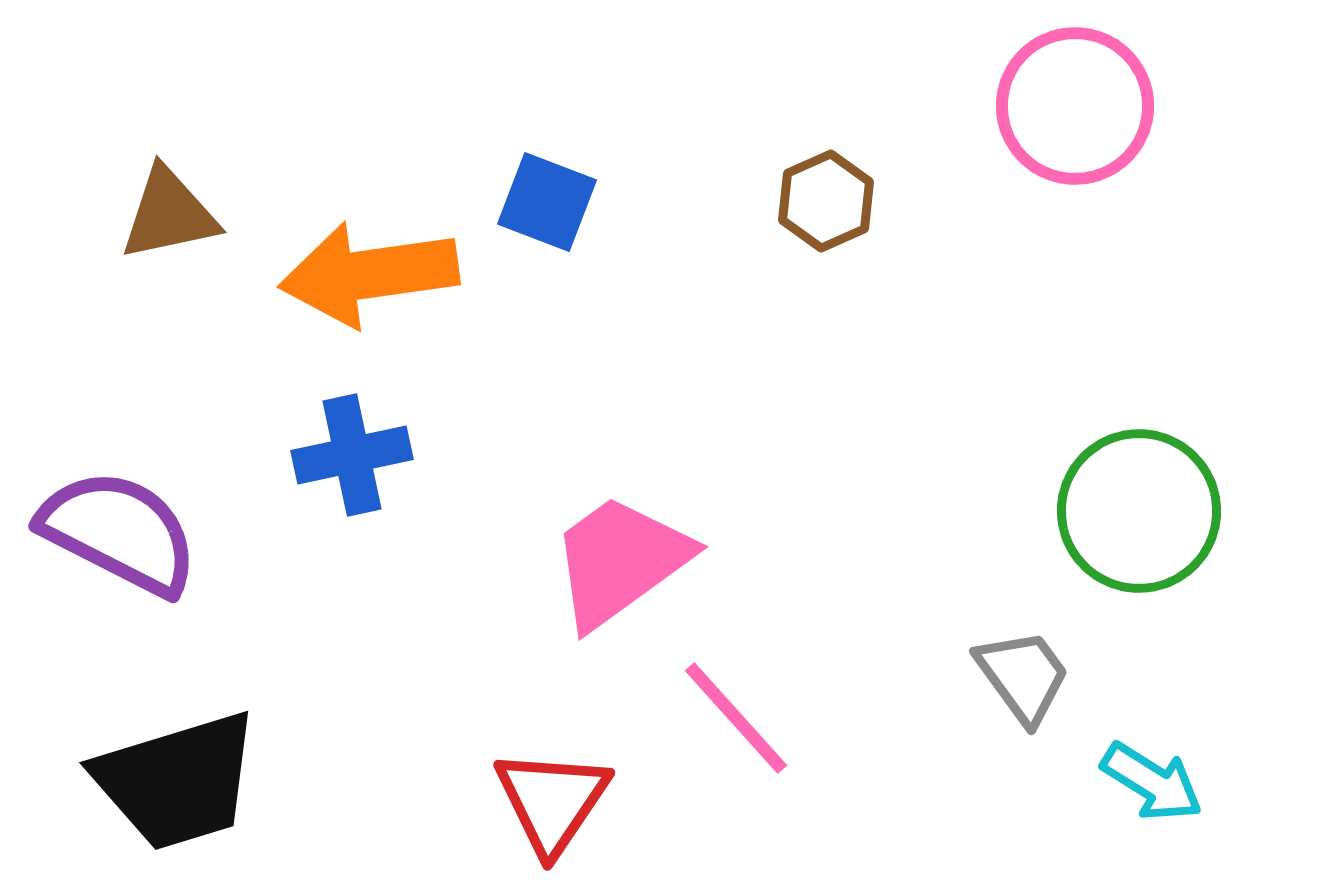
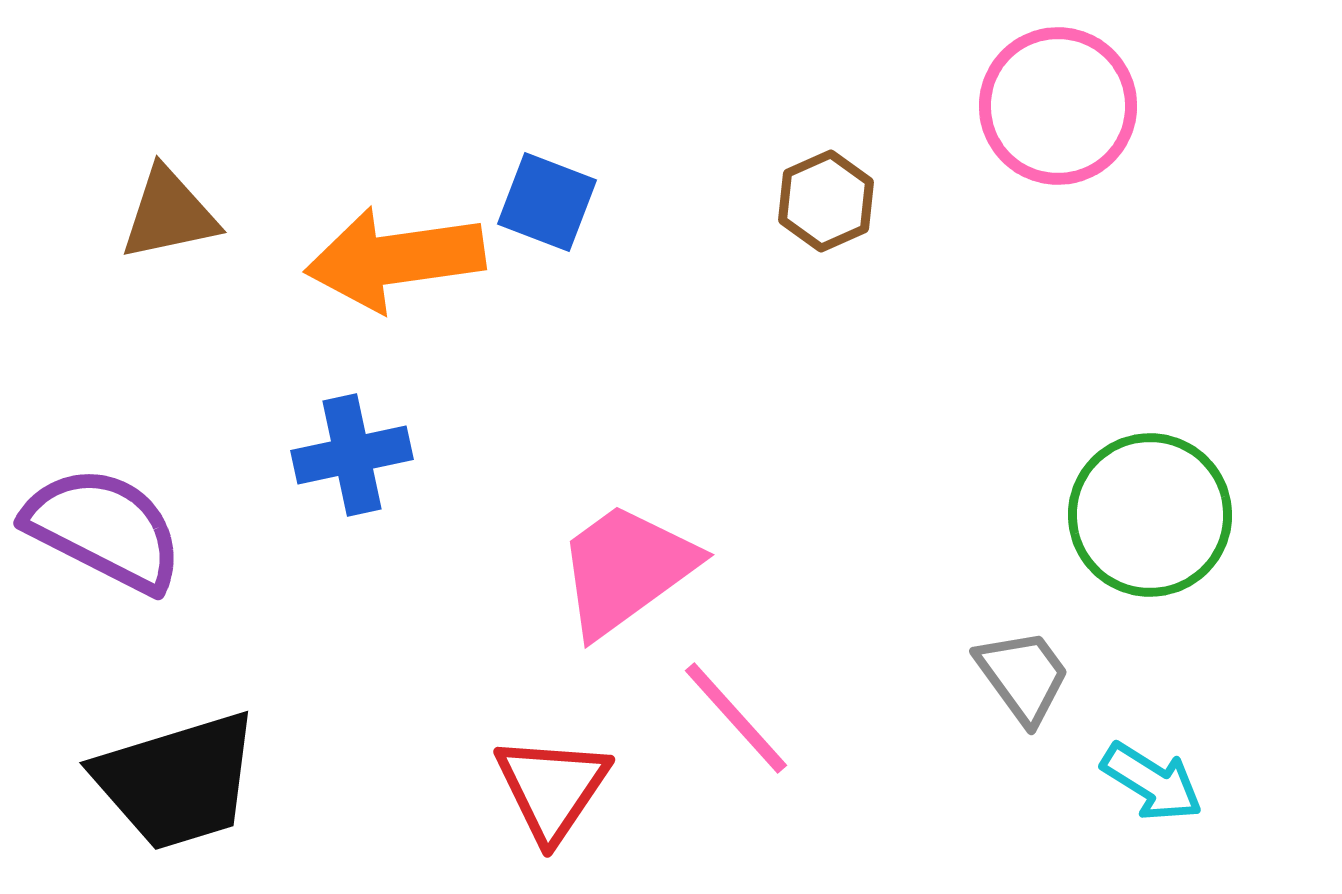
pink circle: moved 17 px left
orange arrow: moved 26 px right, 15 px up
green circle: moved 11 px right, 4 px down
purple semicircle: moved 15 px left, 3 px up
pink trapezoid: moved 6 px right, 8 px down
red triangle: moved 13 px up
